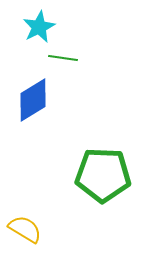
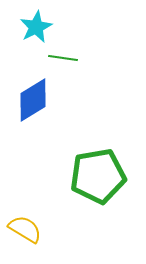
cyan star: moved 3 px left
green pentagon: moved 5 px left, 1 px down; rotated 12 degrees counterclockwise
